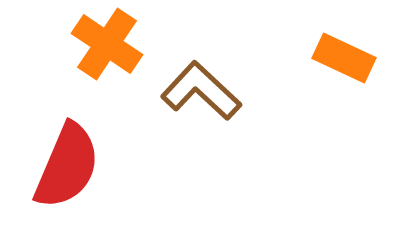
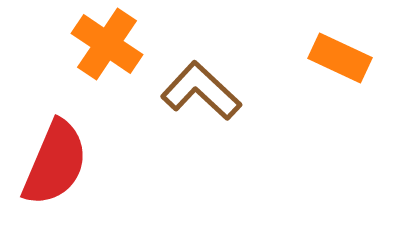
orange rectangle: moved 4 px left
red semicircle: moved 12 px left, 3 px up
